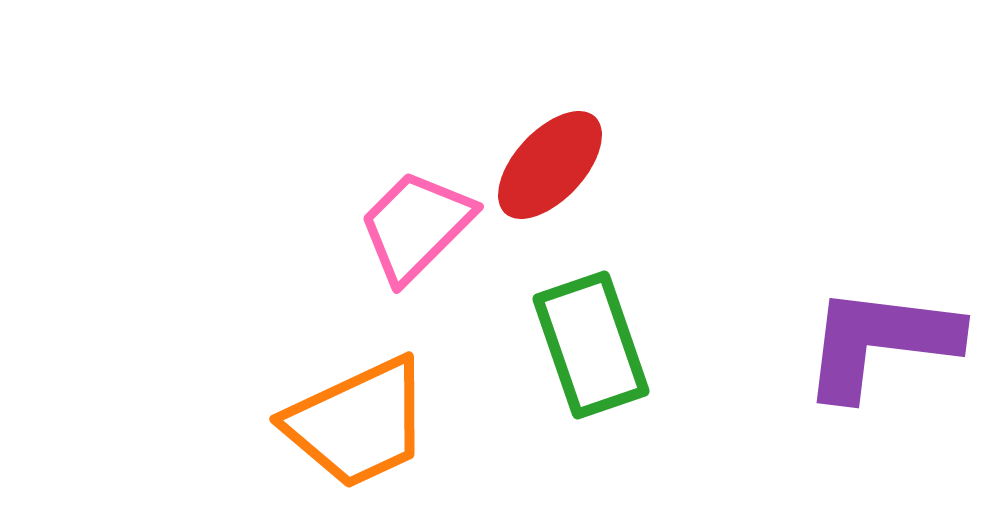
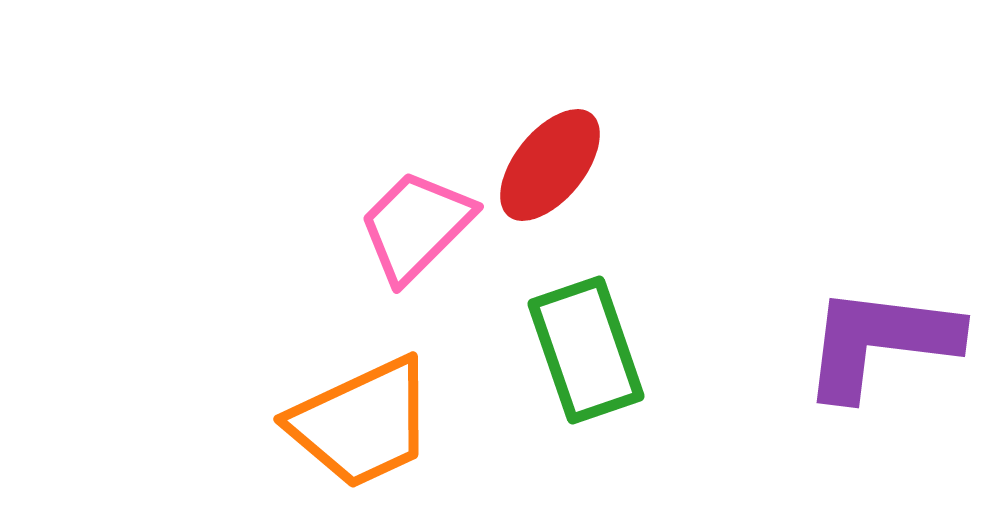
red ellipse: rotated 4 degrees counterclockwise
green rectangle: moved 5 px left, 5 px down
orange trapezoid: moved 4 px right
